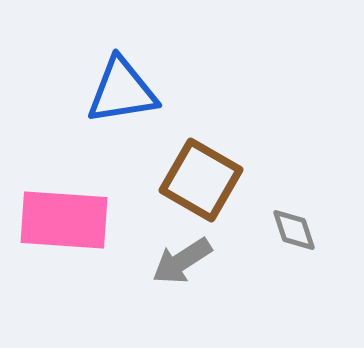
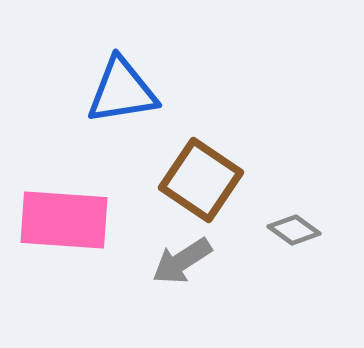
brown square: rotated 4 degrees clockwise
gray diamond: rotated 36 degrees counterclockwise
